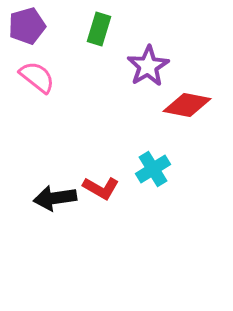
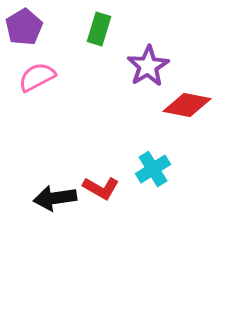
purple pentagon: moved 3 px left, 1 px down; rotated 15 degrees counterclockwise
pink semicircle: rotated 66 degrees counterclockwise
